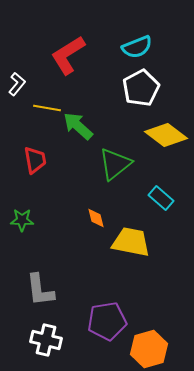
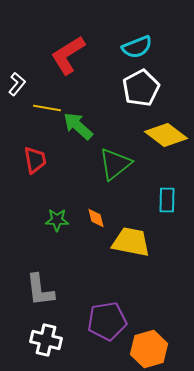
cyan rectangle: moved 6 px right, 2 px down; rotated 50 degrees clockwise
green star: moved 35 px right
